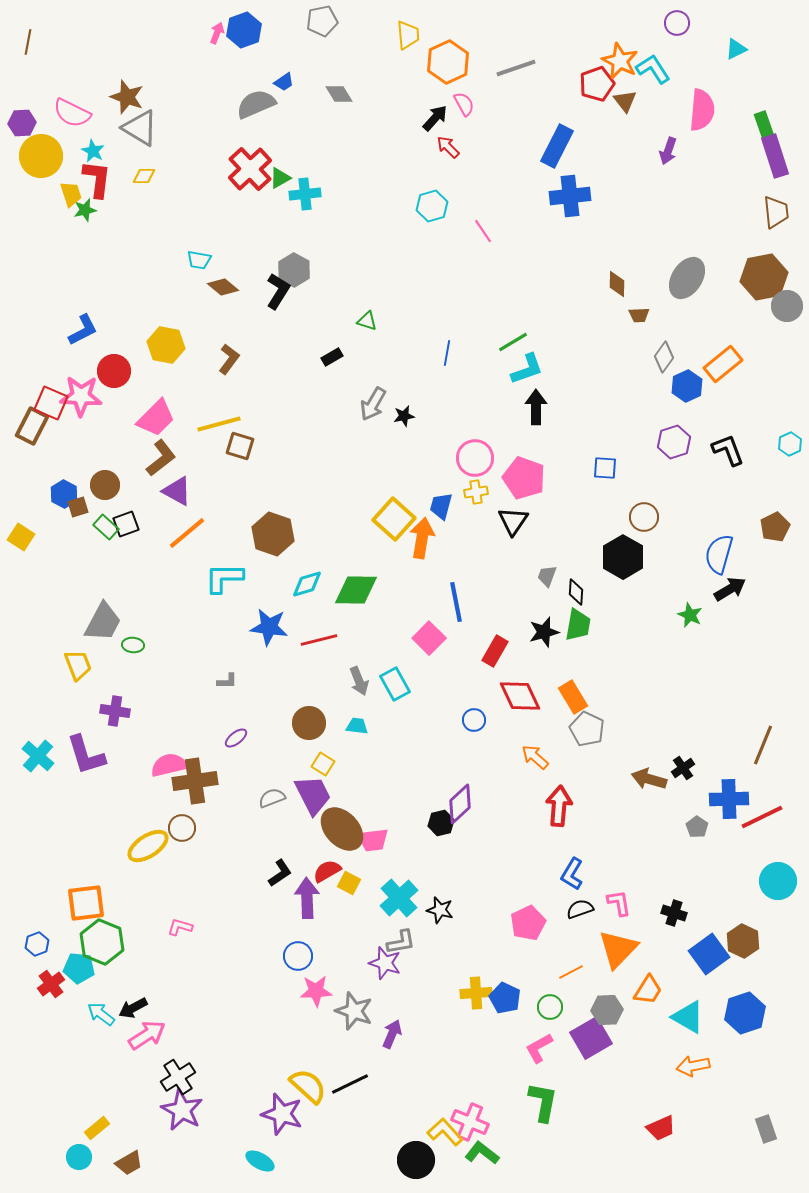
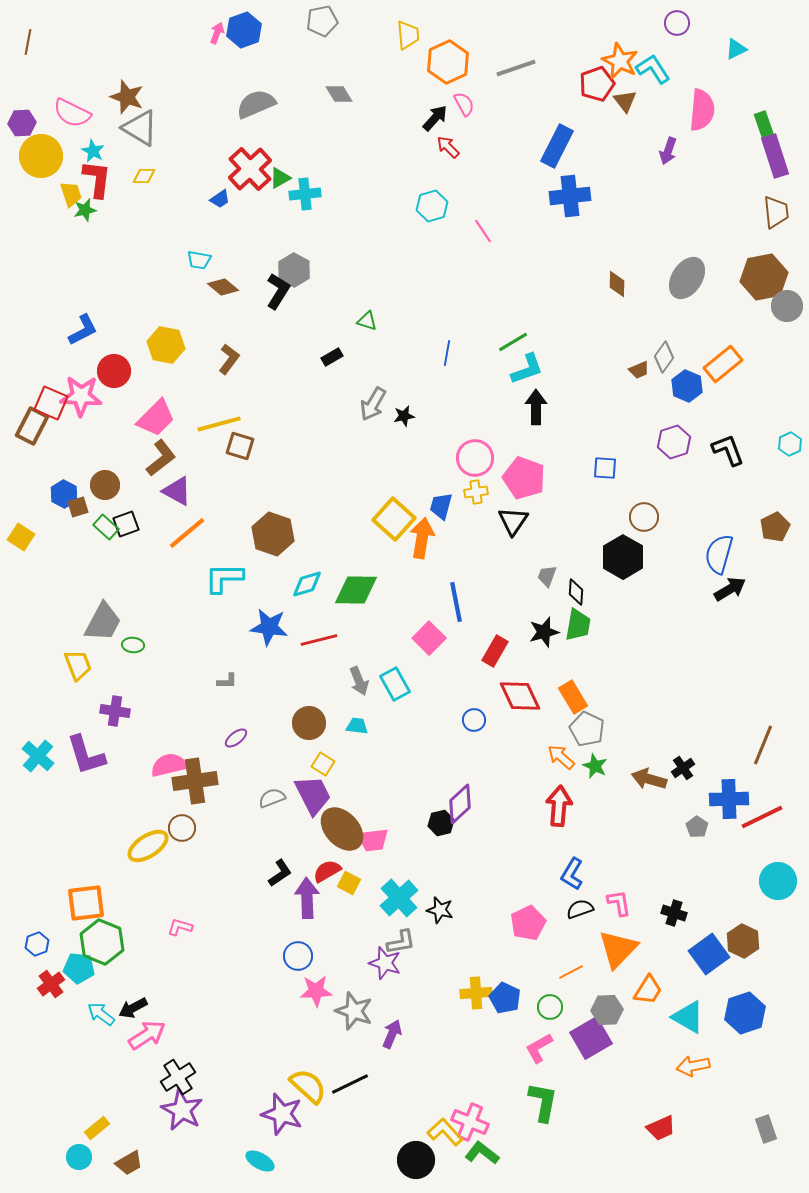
blue trapezoid at (284, 82): moved 64 px left, 117 px down
brown trapezoid at (639, 315): moved 55 px down; rotated 20 degrees counterclockwise
blue hexagon at (687, 386): rotated 12 degrees counterclockwise
green star at (690, 615): moved 95 px left, 151 px down
orange arrow at (535, 757): moved 26 px right
